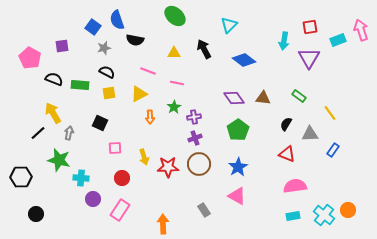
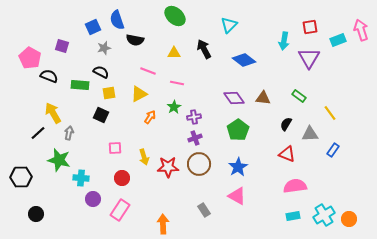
blue square at (93, 27): rotated 28 degrees clockwise
purple square at (62, 46): rotated 24 degrees clockwise
black semicircle at (107, 72): moved 6 px left
black semicircle at (54, 79): moved 5 px left, 3 px up
orange arrow at (150, 117): rotated 144 degrees counterclockwise
black square at (100, 123): moved 1 px right, 8 px up
orange circle at (348, 210): moved 1 px right, 9 px down
cyan cross at (324, 215): rotated 20 degrees clockwise
